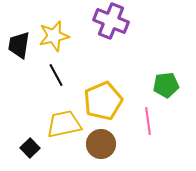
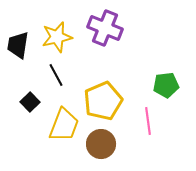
purple cross: moved 6 px left, 7 px down
yellow star: moved 3 px right, 1 px down
black trapezoid: moved 1 px left
yellow trapezoid: moved 1 px down; rotated 123 degrees clockwise
black square: moved 46 px up
